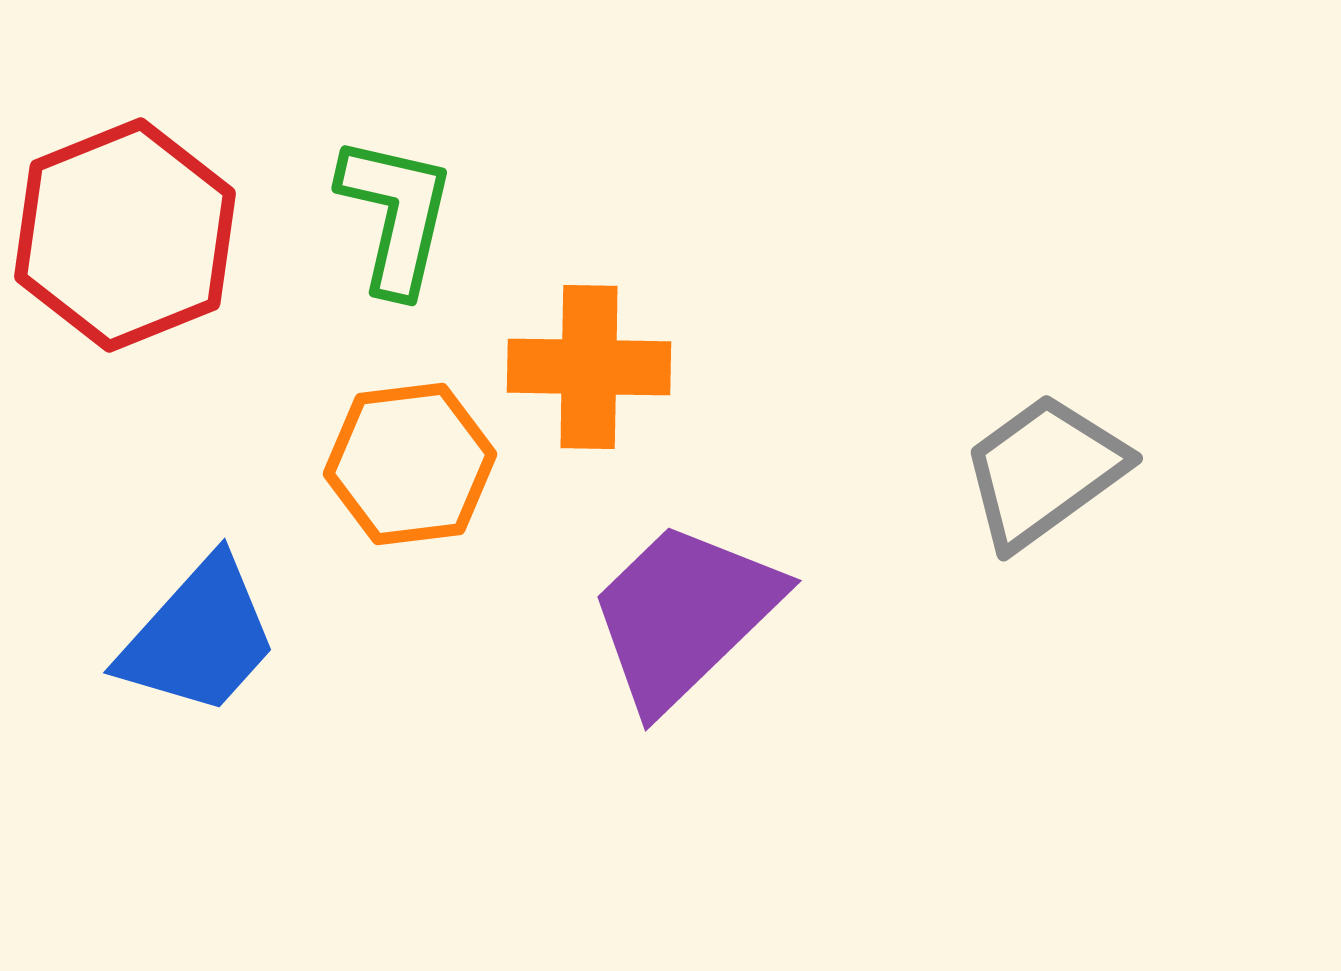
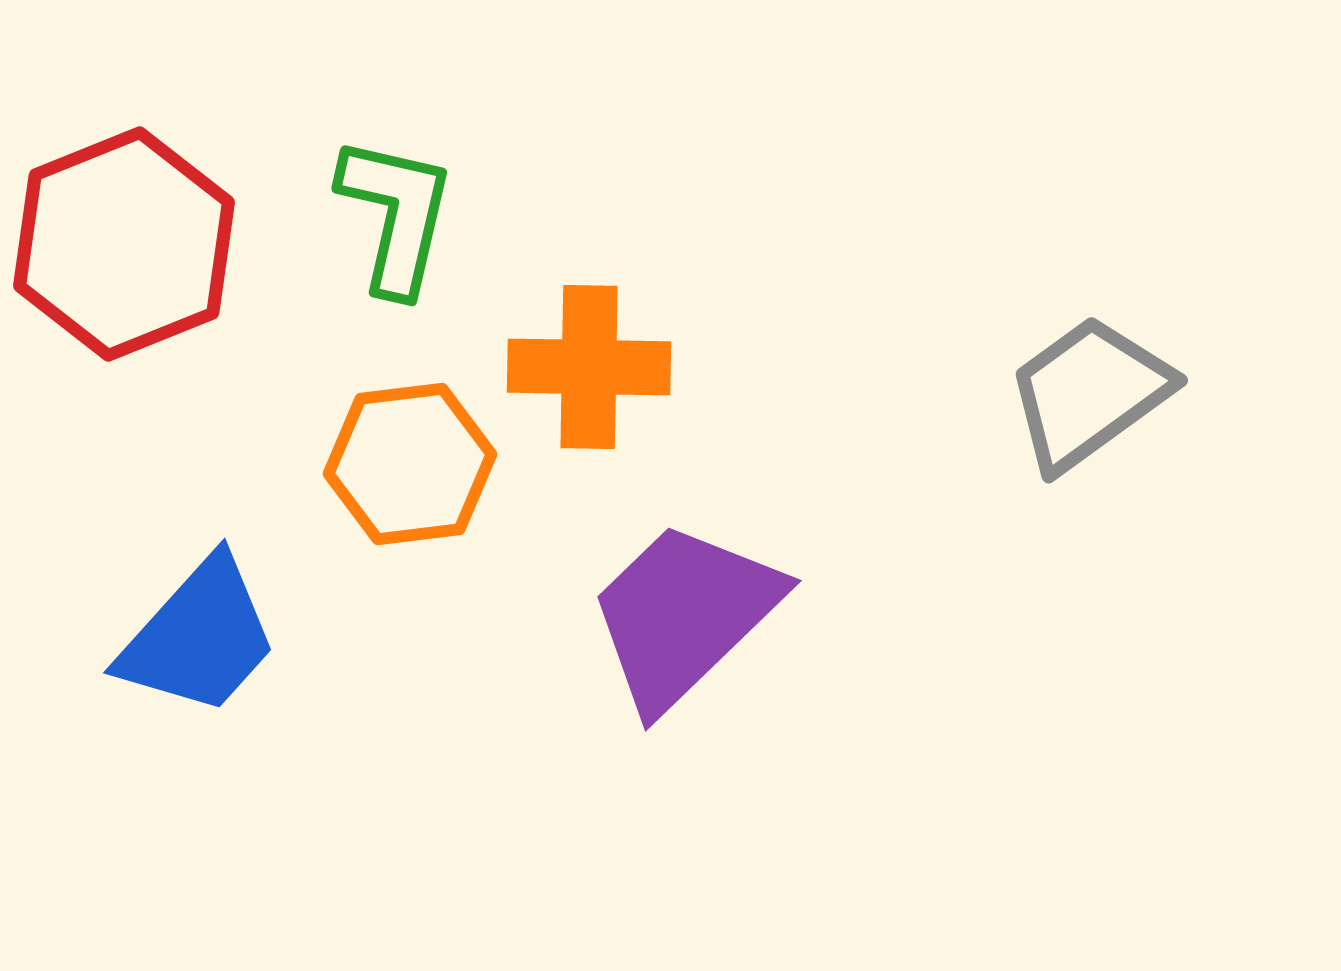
red hexagon: moved 1 px left, 9 px down
gray trapezoid: moved 45 px right, 78 px up
